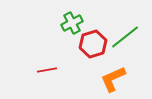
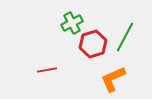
green line: rotated 24 degrees counterclockwise
